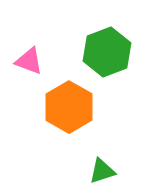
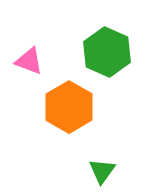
green hexagon: rotated 15 degrees counterclockwise
green triangle: rotated 36 degrees counterclockwise
